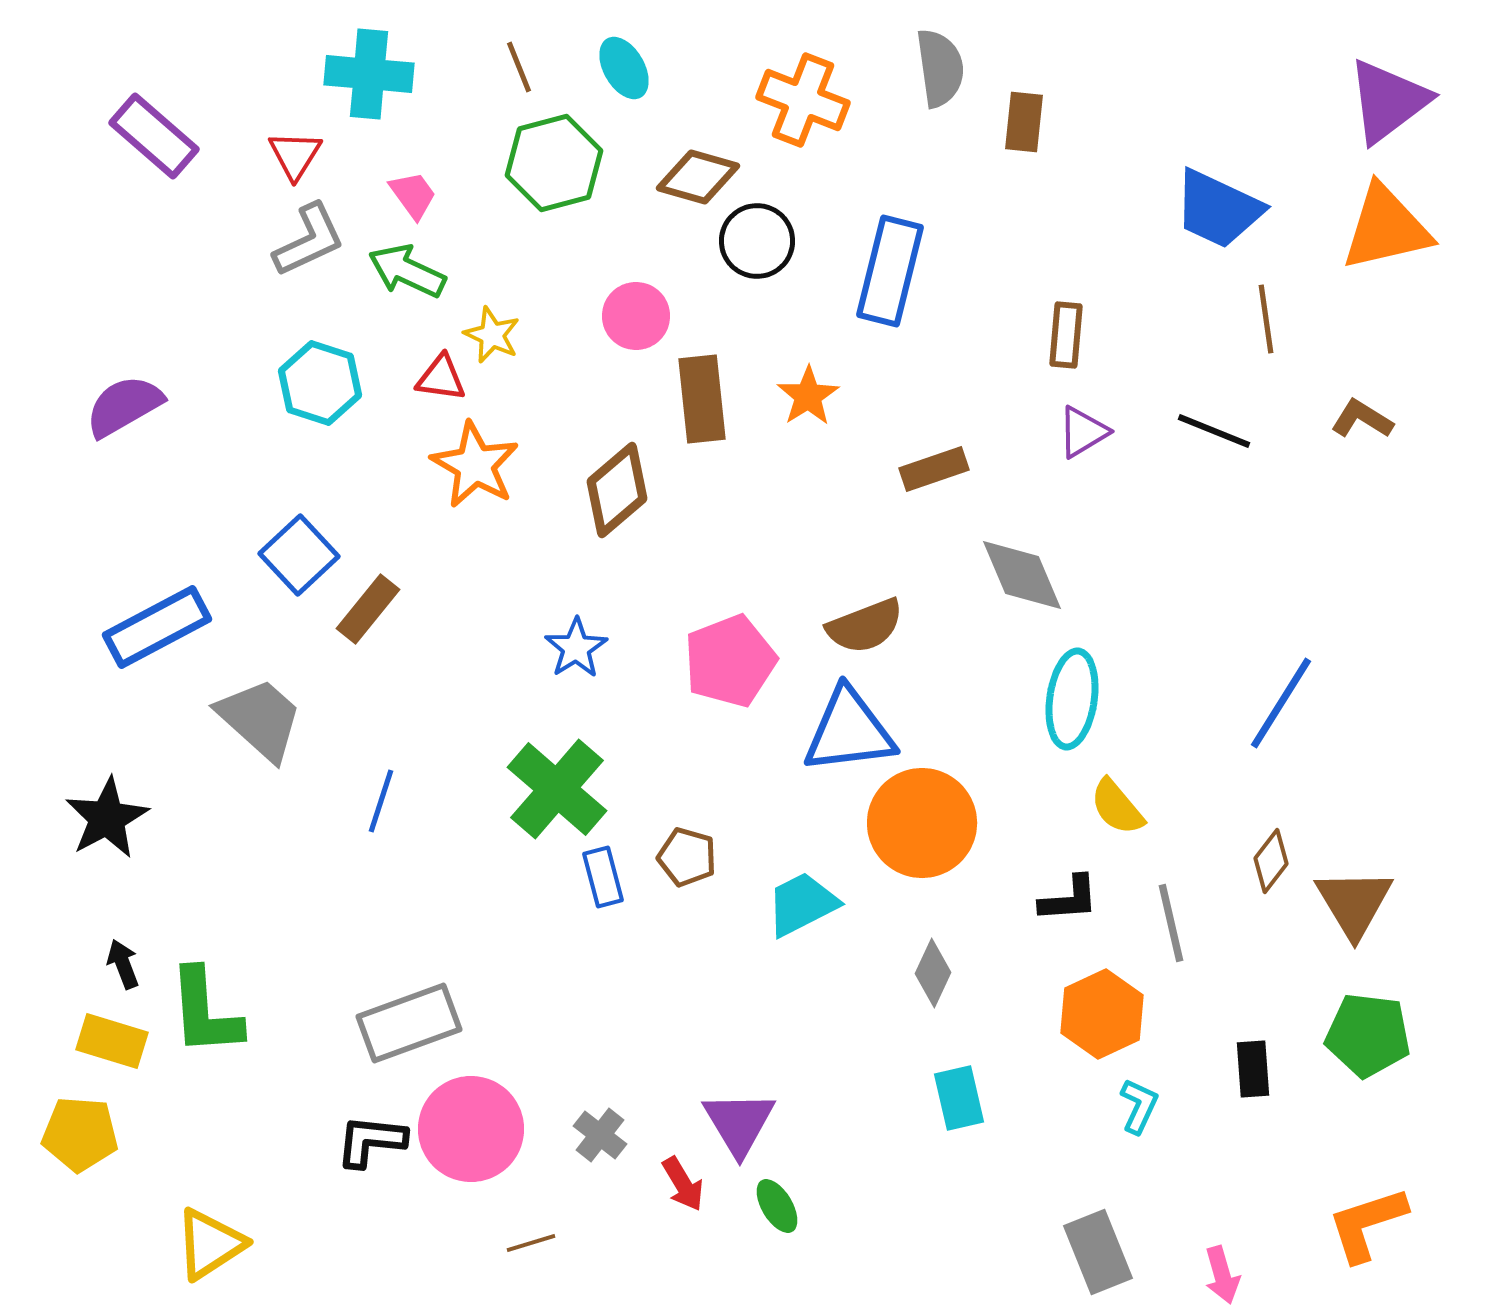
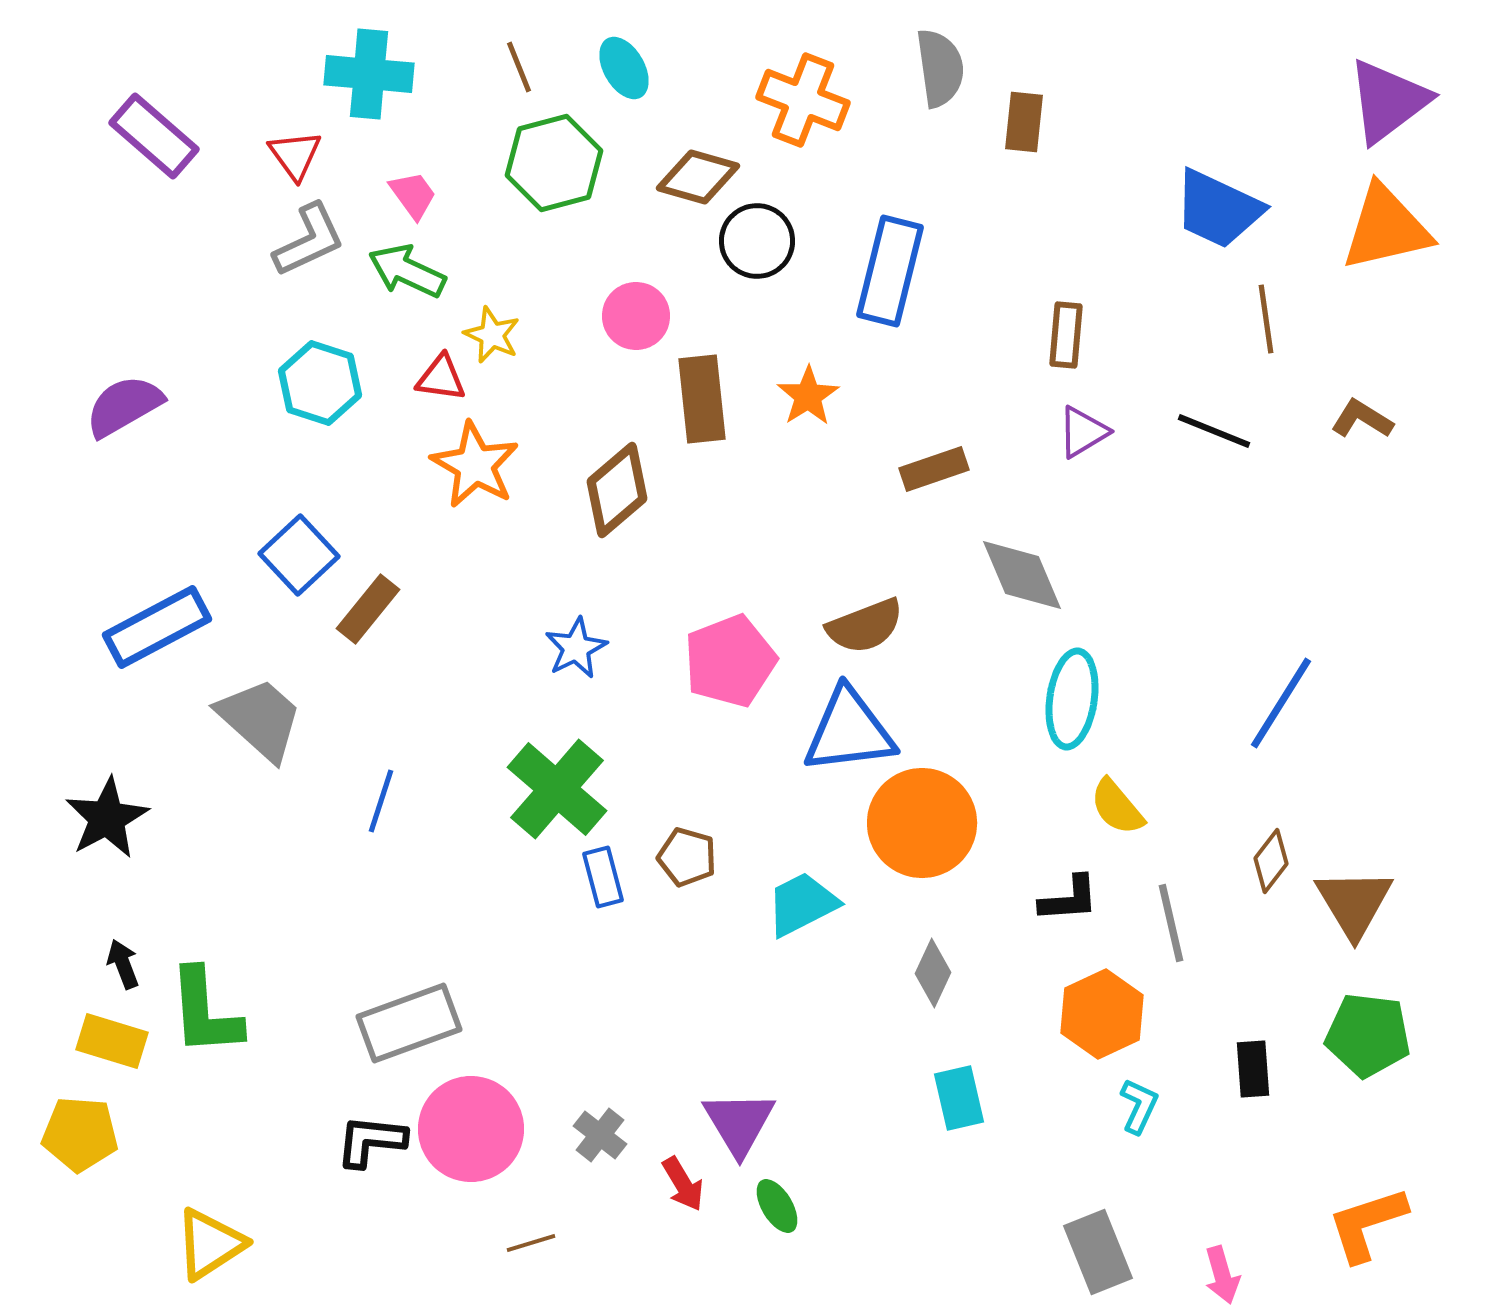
red triangle at (295, 155): rotated 8 degrees counterclockwise
blue star at (576, 648): rotated 6 degrees clockwise
